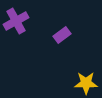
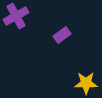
purple cross: moved 5 px up
